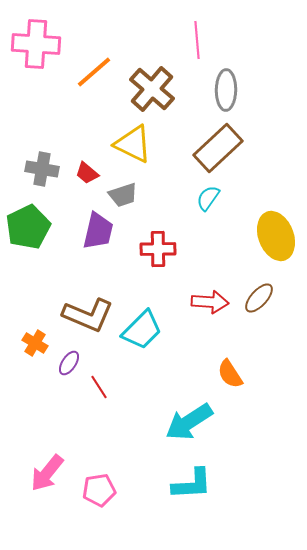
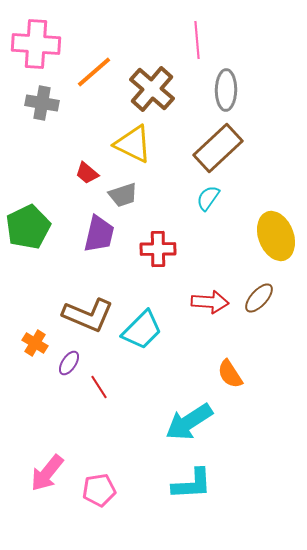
gray cross: moved 66 px up
purple trapezoid: moved 1 px right, 3 px down
